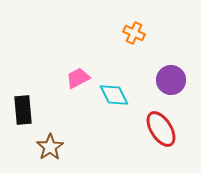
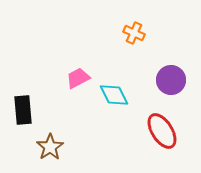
red ellipse: moved 1 px right, 2 px down
